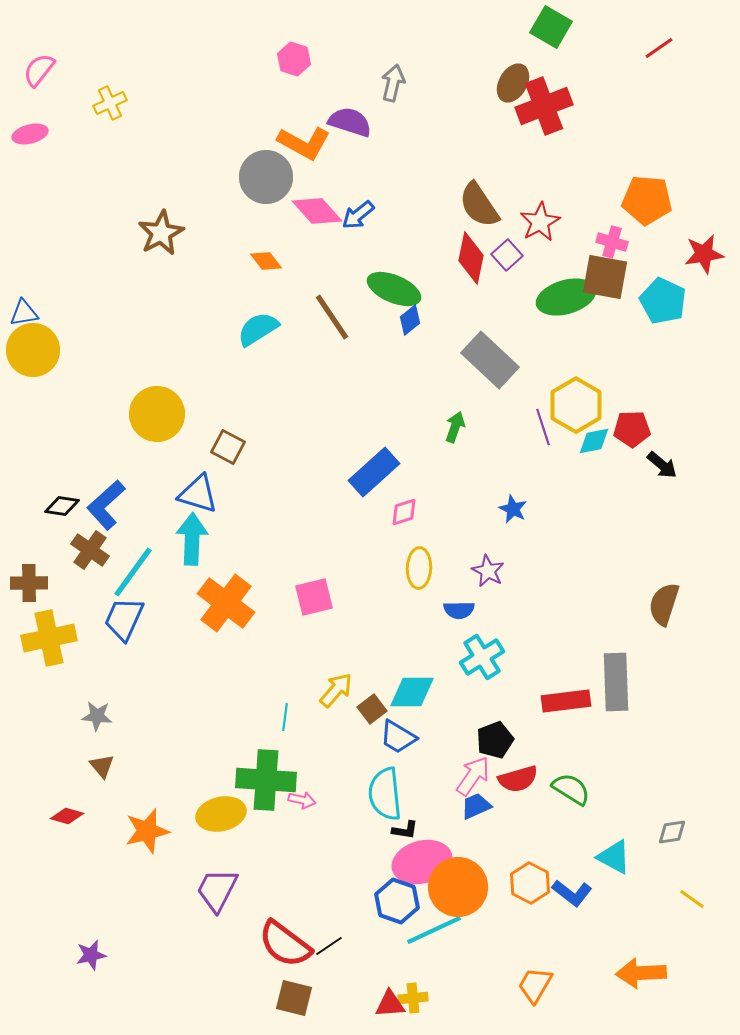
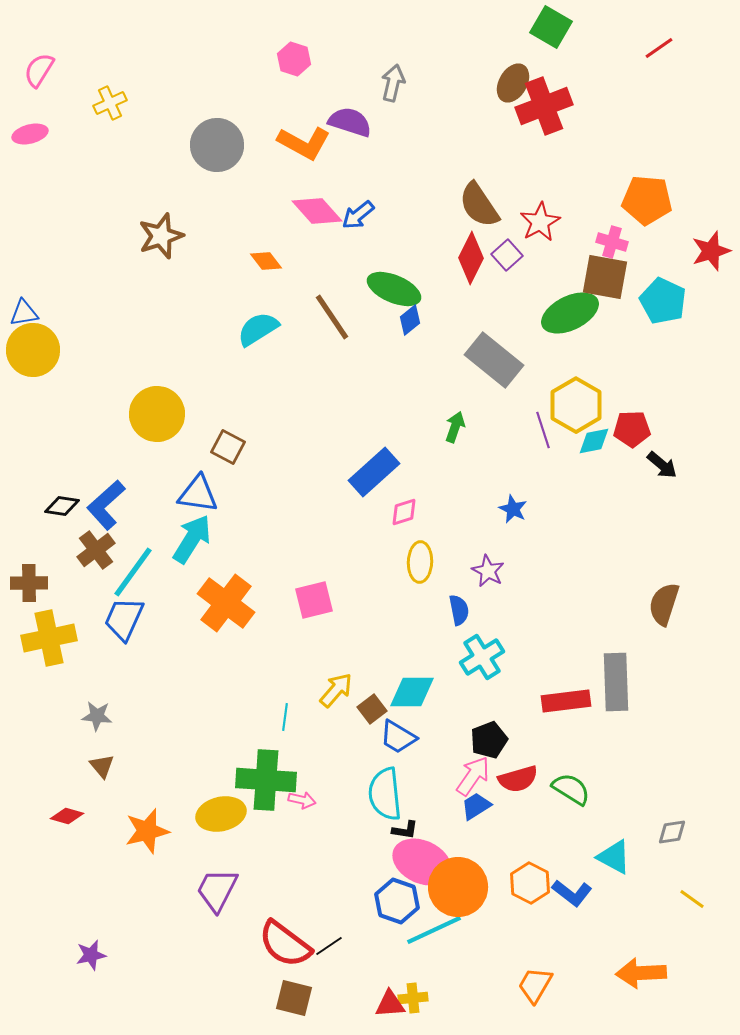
pink semicircle at (39, 70): rotated 6 degrees counterclockwise
gray circle at (266, 177): moved 49 px left, 32 px up
brown star at (161, 233): moved 3 px down; rotated 9 degrees clockwise
red star at (704, 254): moved 7 px right, 3 px up; rotated 9 degrees counterclockwise
red diamond at (471, 258): rotated 15 degrees clockwise
green ellipse at (566, 297): moved 4 px right, 16 px down; rotated 10 degrees counterclockwise
gray rectangle at (490, 360): moved 4 px right; rotated 4 degrees counterclockwise
purple line at (543, 427): moved 3 px down
blue triangle at (198, 494): rotated 9 degrees counterclockwise
cyan arrow at (192, 539): rotated 30 degrees clockwise
brown cross at (90, 550): moved 6 px right; rotated 18 degrees clockwise
yellow ellipse at (419, 568): moved 1 px right, 6 px up
pink square at (314, 597): moved 3 px down
blue semicircle at (459, 610): rotated 100 degrees counterclockwise
black pentagon at (495, 740): moved 6 px left
blue trapezoid at (476, 806): rotated 8 degrees counterclockwise
pink ellipse at (422, 862): rotated 40 degrees clockwise
